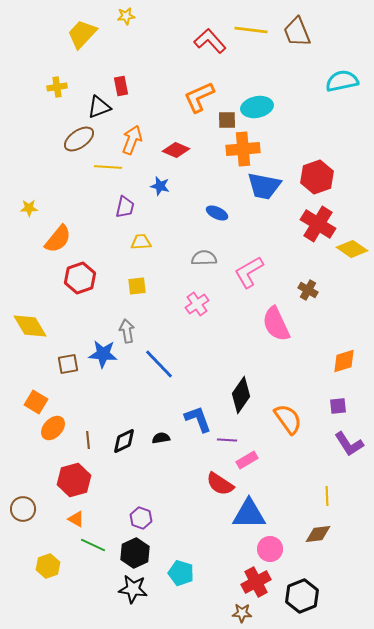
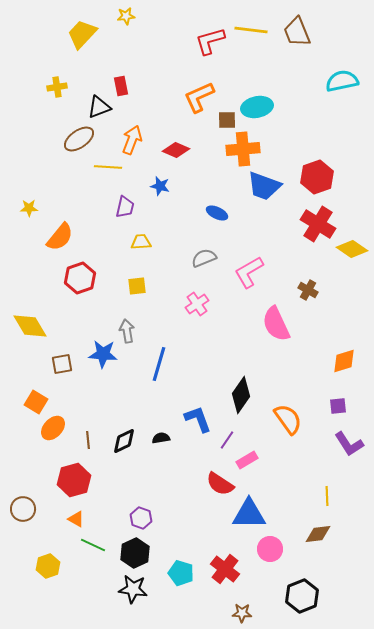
red L-shape at (210, 41): rotated 64 degrees counterclockwise
blue trapezoid at (264, 186): rotated 9 degrees clockwise
orange semicircle at (58, 239): moved 2 px right, 2 px up
gray semicircle at (204, 258): rotated 20 degrees counterclockwise
brown square at (68, 364): moved 6 px left
blue line at (159, 364): rotated 60 degrees clockwise
purple line at (227, 440): rotated 60 degrees counterclockwise
red cross at (256, 582): moved 31 px left, 13 px up; rotated 24 degrees counterclockwise
